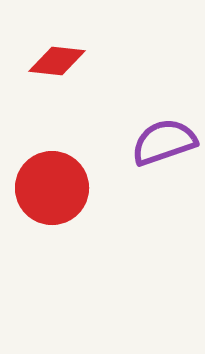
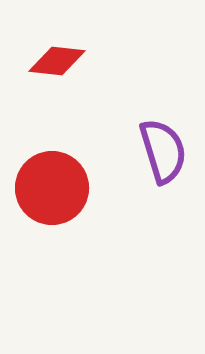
purple semicircle: moved 1 px left, 9 px down; rotated 92 degrees clockwise
